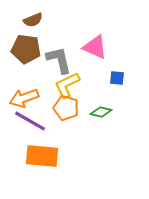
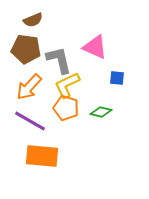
orange arrow: moved 5 px right, 11 px up; rotated 28 degrees counterclockwise
